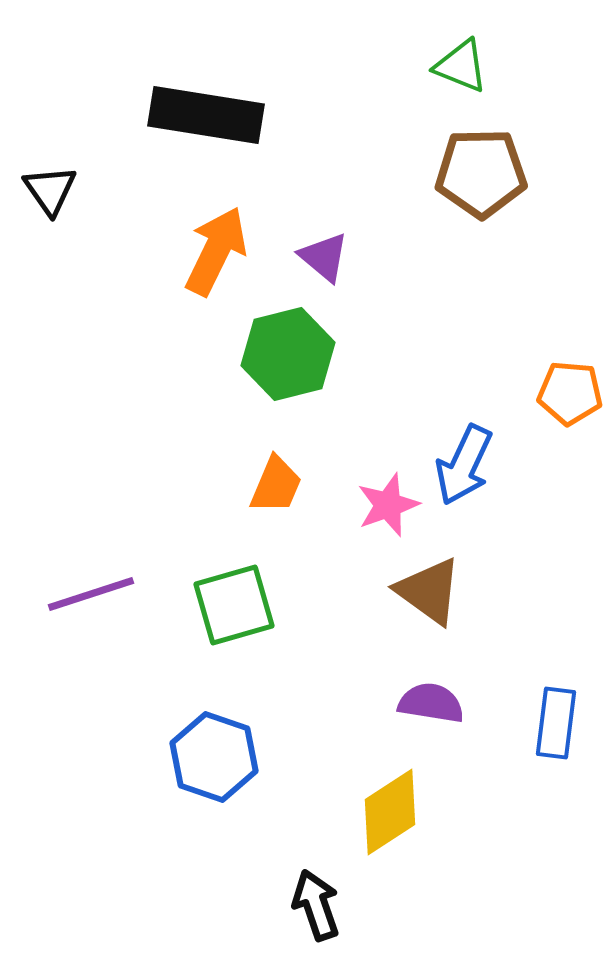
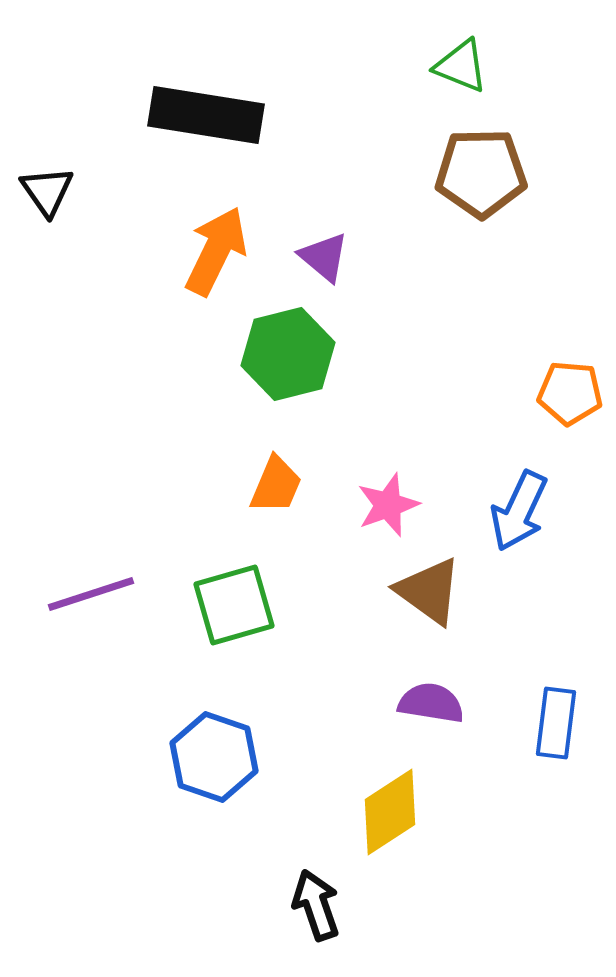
black triangle: moved 3 px left, 1 px down
blue arrow: moved 55 px right, 46 px down
